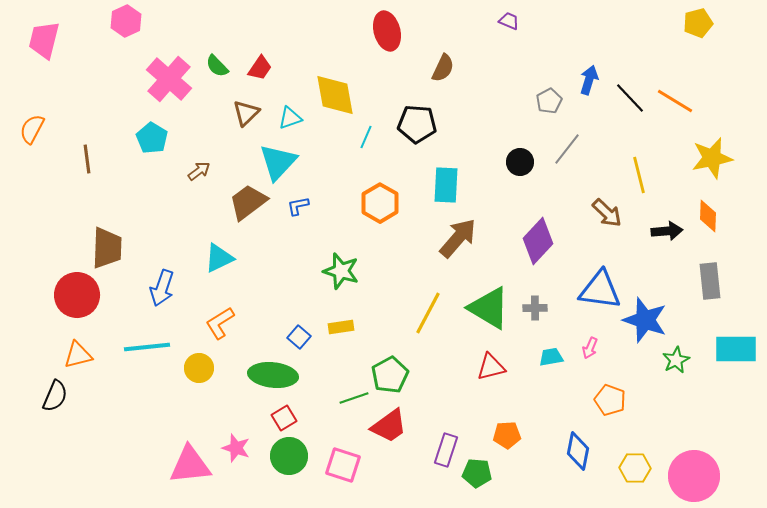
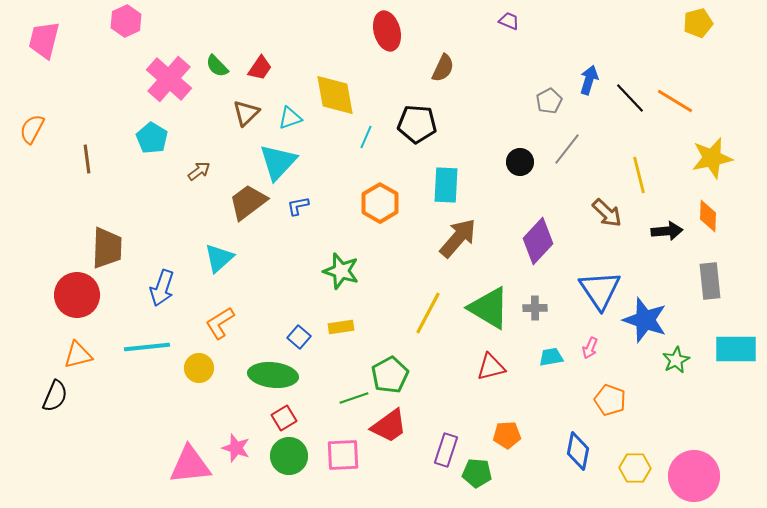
cyan triangle at (219, 258): rotated 16 degrees counterclockwise
blue triangle at (600, 290): rotated 48 degrees clockwise
pink square at (343, 465): moved 10 px up; rotated 21 degrees counterclockwise
